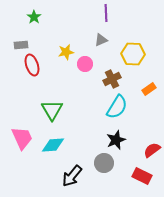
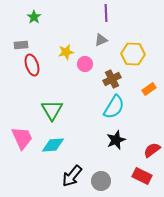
cyan semicircle: moved 3 px left
gray circle: moved 3 px left, 18 px down
